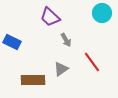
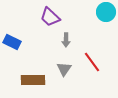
cyan circle: moved 4 px right, 1 px up
gray arrow: rotated 32 degrees clockwise
gray triangle: moved 3 px right; rotated 21 degrees counterclockwise
